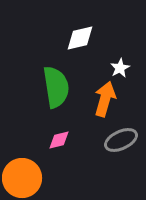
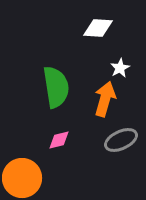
white diamond: moved 18 px right, 10 px up; rotated 16 degrees clockwise
